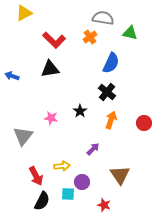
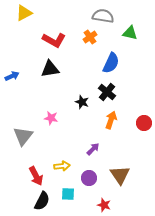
gray semicircle: moved 2 px up
red L-shape: rotated 15 degrees counterclockwise
blue arrow: rotated 136 degrees clockwise
black star: moved 2 px right, 9 px up; rotated 16 degrees counterclockwise
purple circle: moved 7 px right, 4 px up
